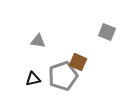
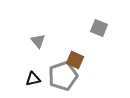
gray square: moved 8 px left, 4 px up
gray triangle: rotated 42 degrees clockwise
brown square: moved 3 px left, 2 px up
